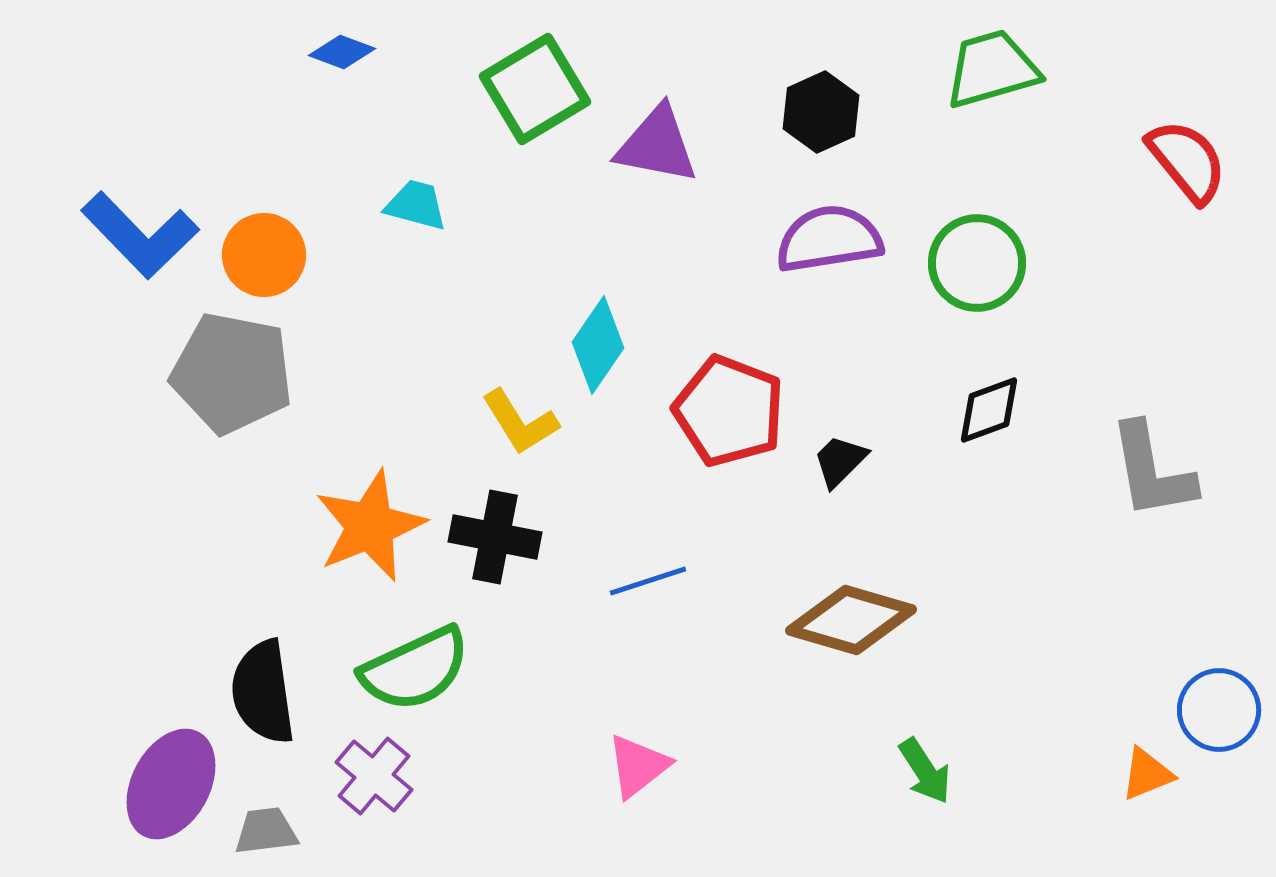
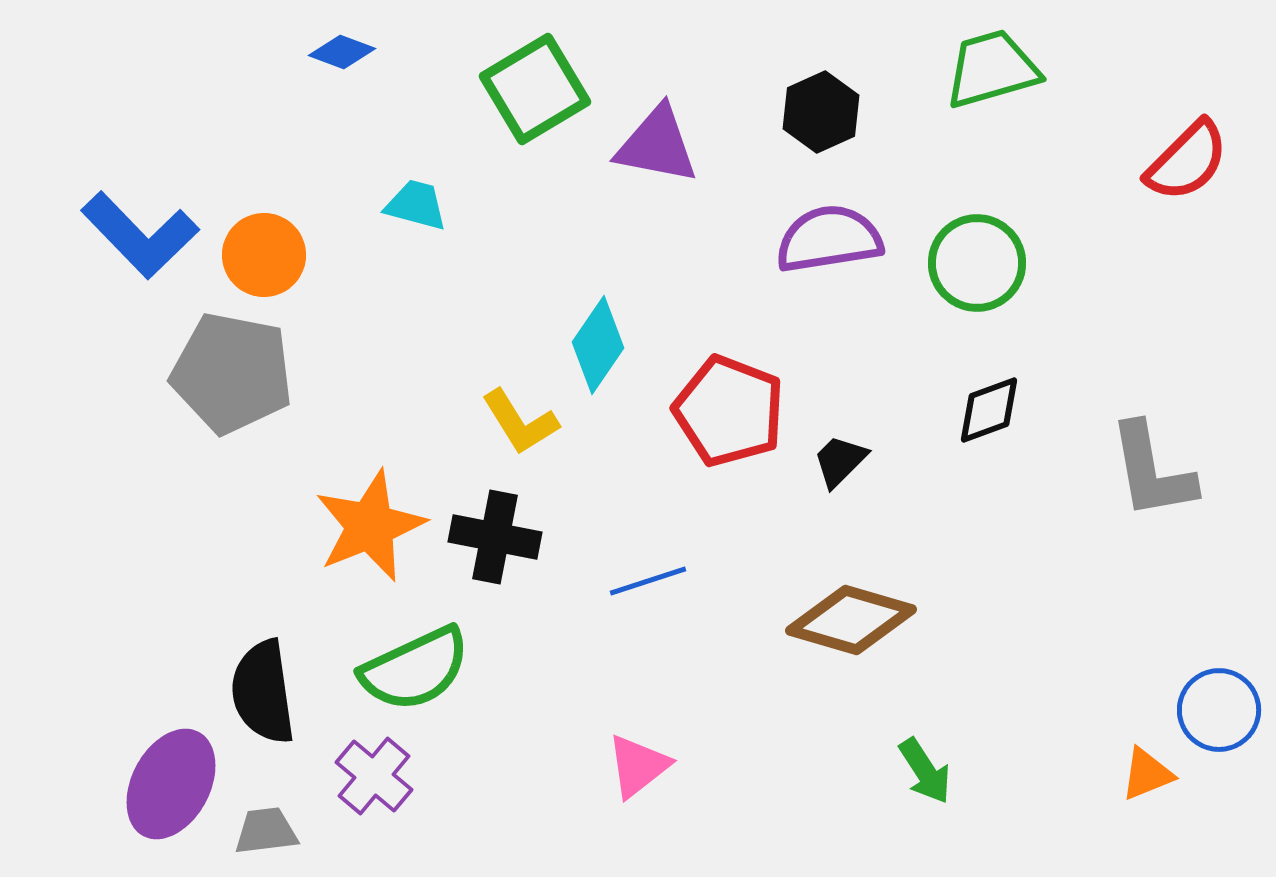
red semicircle: rotated 84 degrees clockwise
